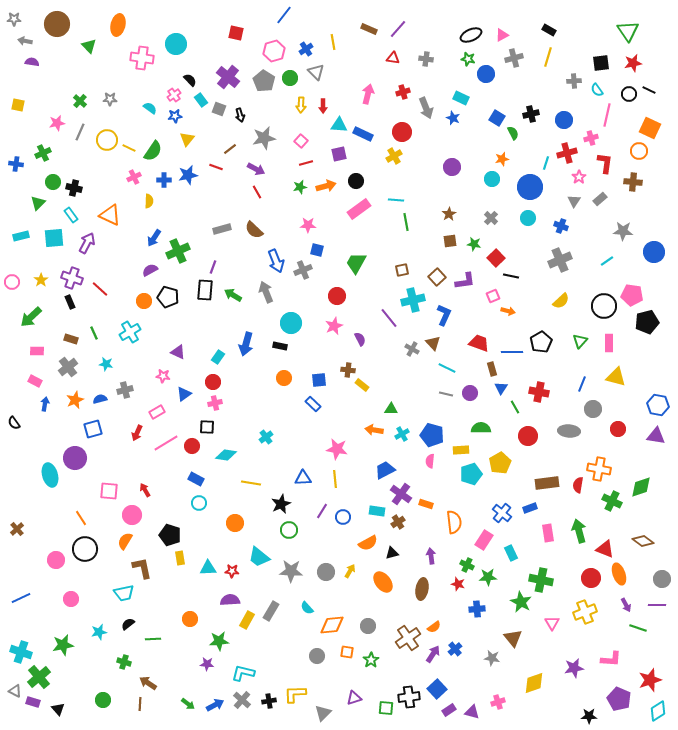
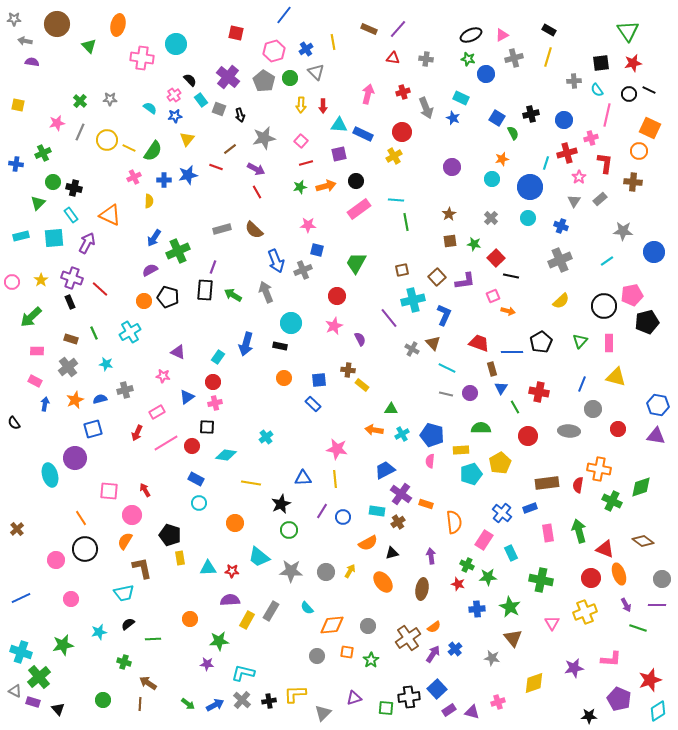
pink pentagon at (632, 295): rotated 20 degrees counterclockwise
blue triangle at (184, 394): moved 3 px right, 3 px down
green star at (521, 602): moved 11 px left, 5 px down
